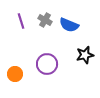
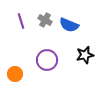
purple circle: moved 4 px up
